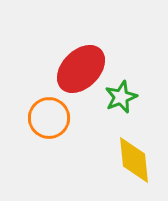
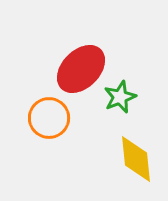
green star: moved 1 px left
yellow diamond: moved 2 px right, 1 px up
